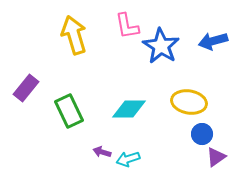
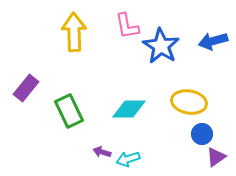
yellow arrow: moved 3 px up; rotated 15 degrees clockwise
